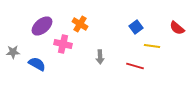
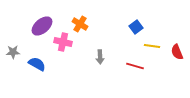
red semicircle: moved 24 px down; rotated 28 degrees clockwise
pink cross: moved 2 px up
